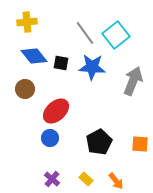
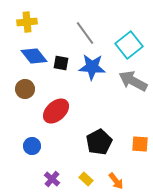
cyan square: moved 13 px right, 10 px down
gray arrow: rotated 84 degrees counterclockwise
blue circle: moved 18 px left, 8 px down
